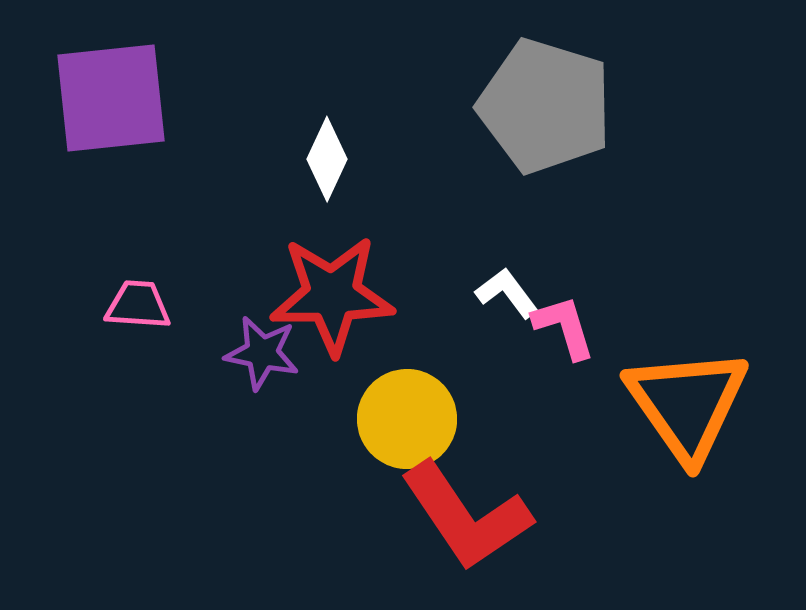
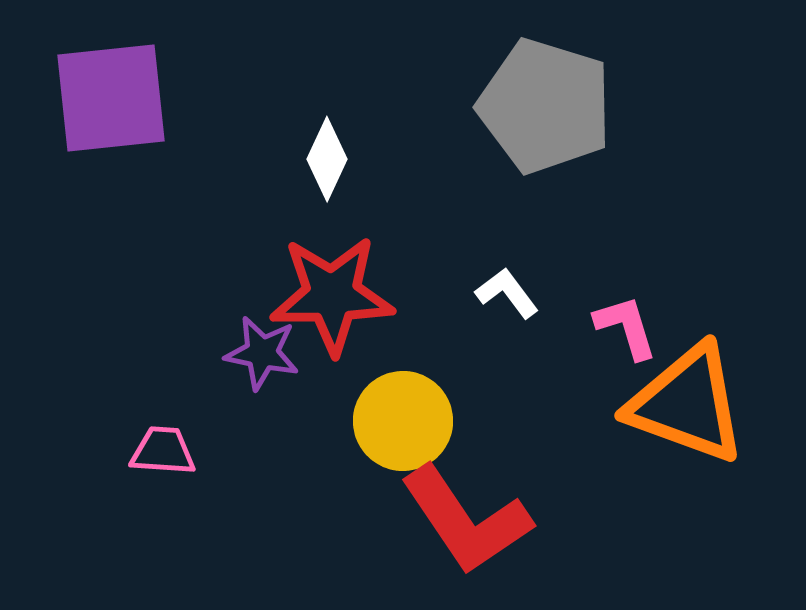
pink trapezoid: moved 25 px right, 146 px down
pink L-shape: moved 62 px right
orange triangle: rotated 35 degrees counterclockwise
yellow circle: moved 4 px left, 2 px down
red L-shape: moved 4 px down
